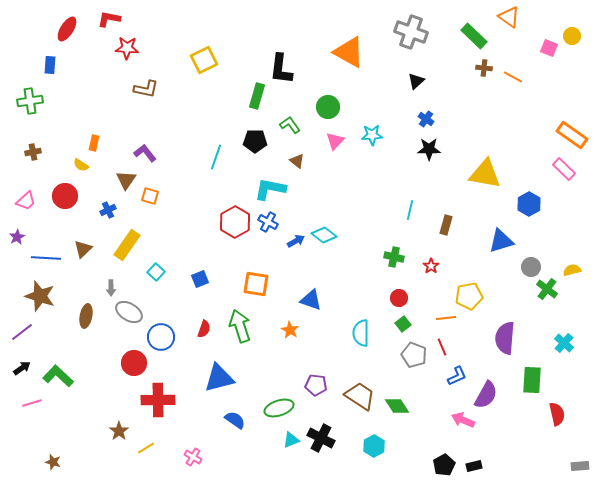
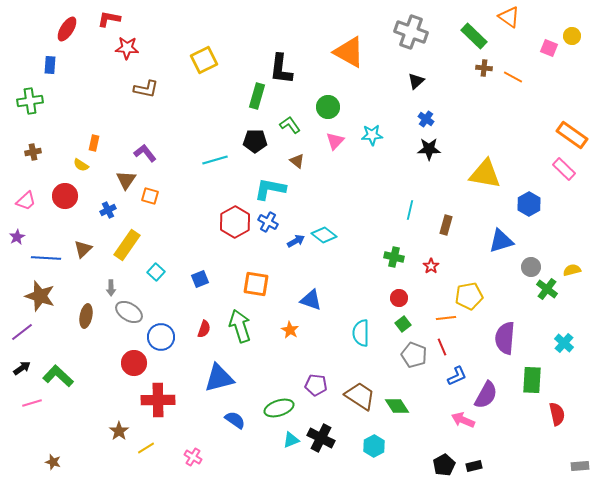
cyan line at (216, 157): moved 1 px left, 3 px down; rotated 55 degrees clockwise
